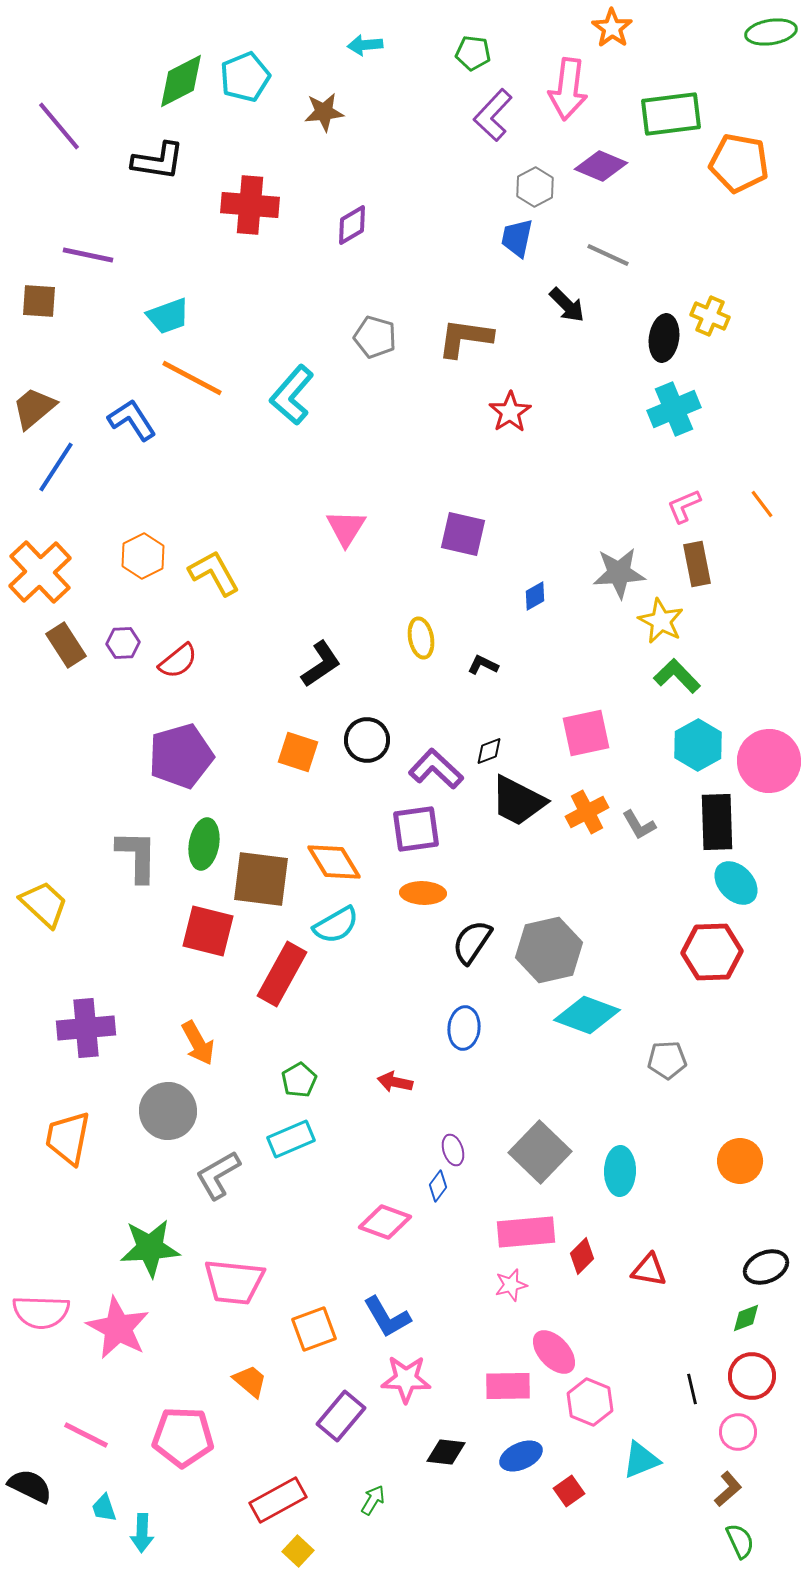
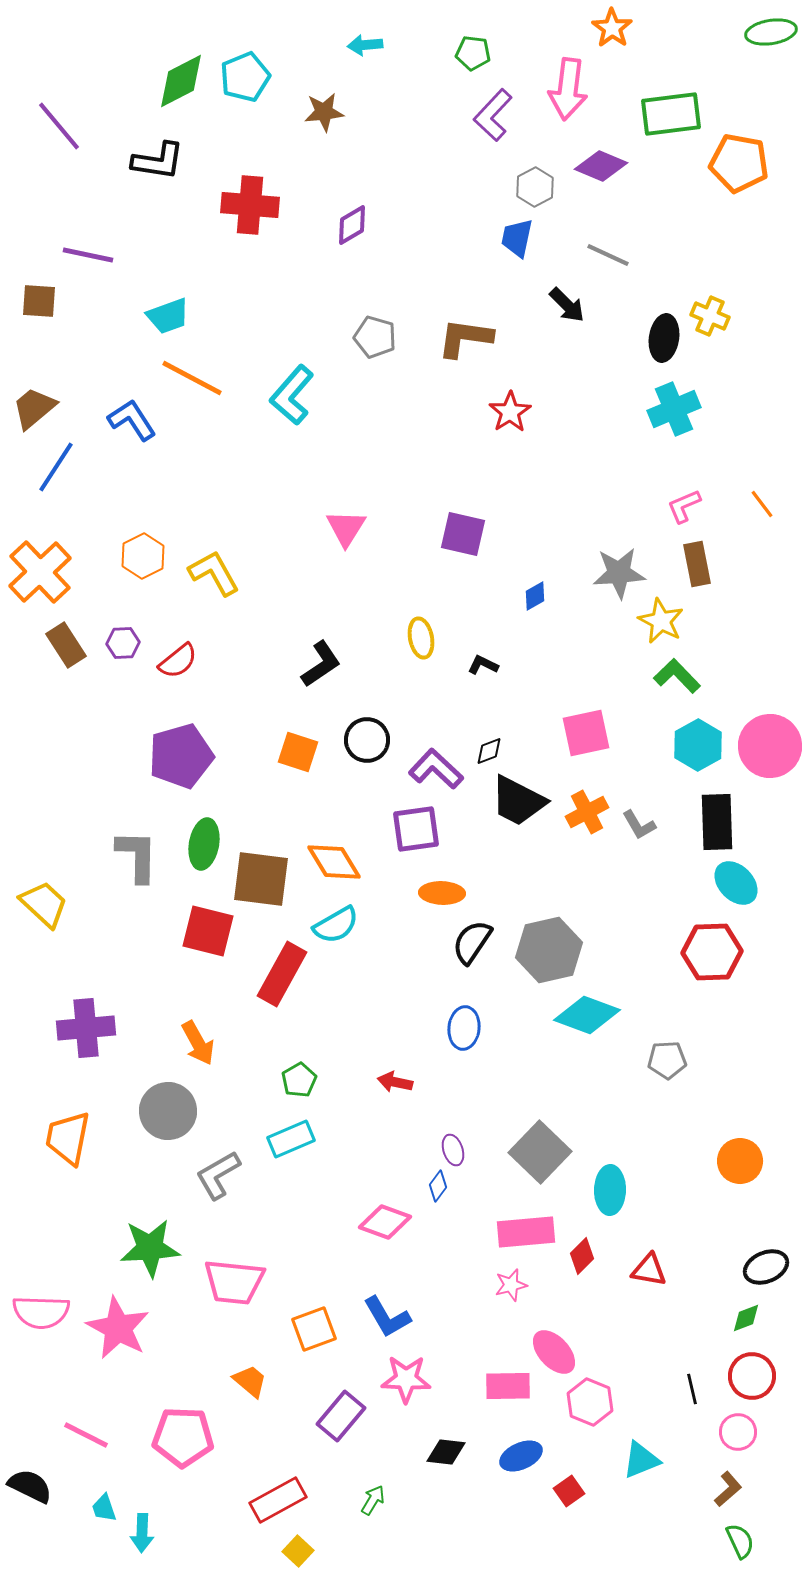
pink circle at (769, 761): moved 1 px right, 15 px up
orange ellipse at (423, 893): moved 19 px right
cyan ellipse at (620, 1171): moved 10 px left, 19 px down
